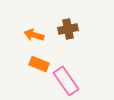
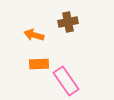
brown cross: moved 7 px up
orange rectangle: rotated 24 degrees counterclockwise
